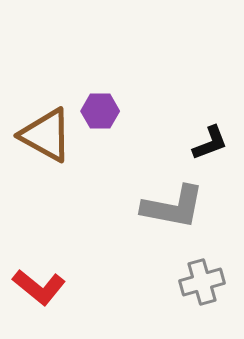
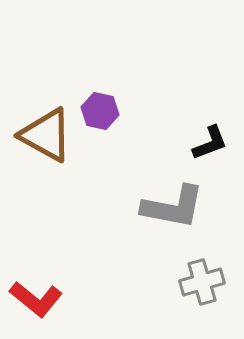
purple hexagon: rotated 12 degrees clockwise
red L-shape: moved 3 px left, 12 px down
